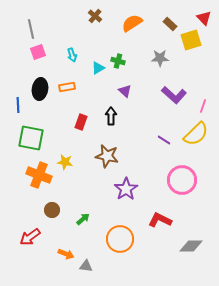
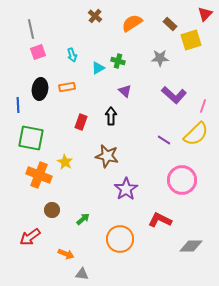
red triangle: moved 1 px right, 4 px up; rotated 28 degrees clockwise
yellow star: rotated 21 degrees clockwise
gray triangle: moved 4 px left, 8 px down
